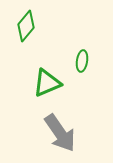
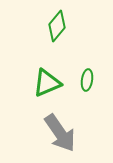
green diamond: moved 31 px right
green ellipse: moved 5 px right, 19 px down
